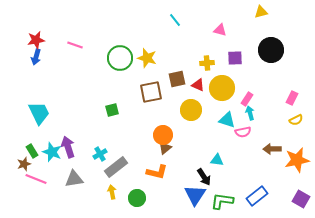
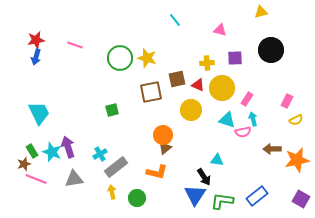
pink rectangle at (292, 98): moved 5 px left, 3 px down
cyan arrow at (250, 113): moved 3 px right, 6 px down
